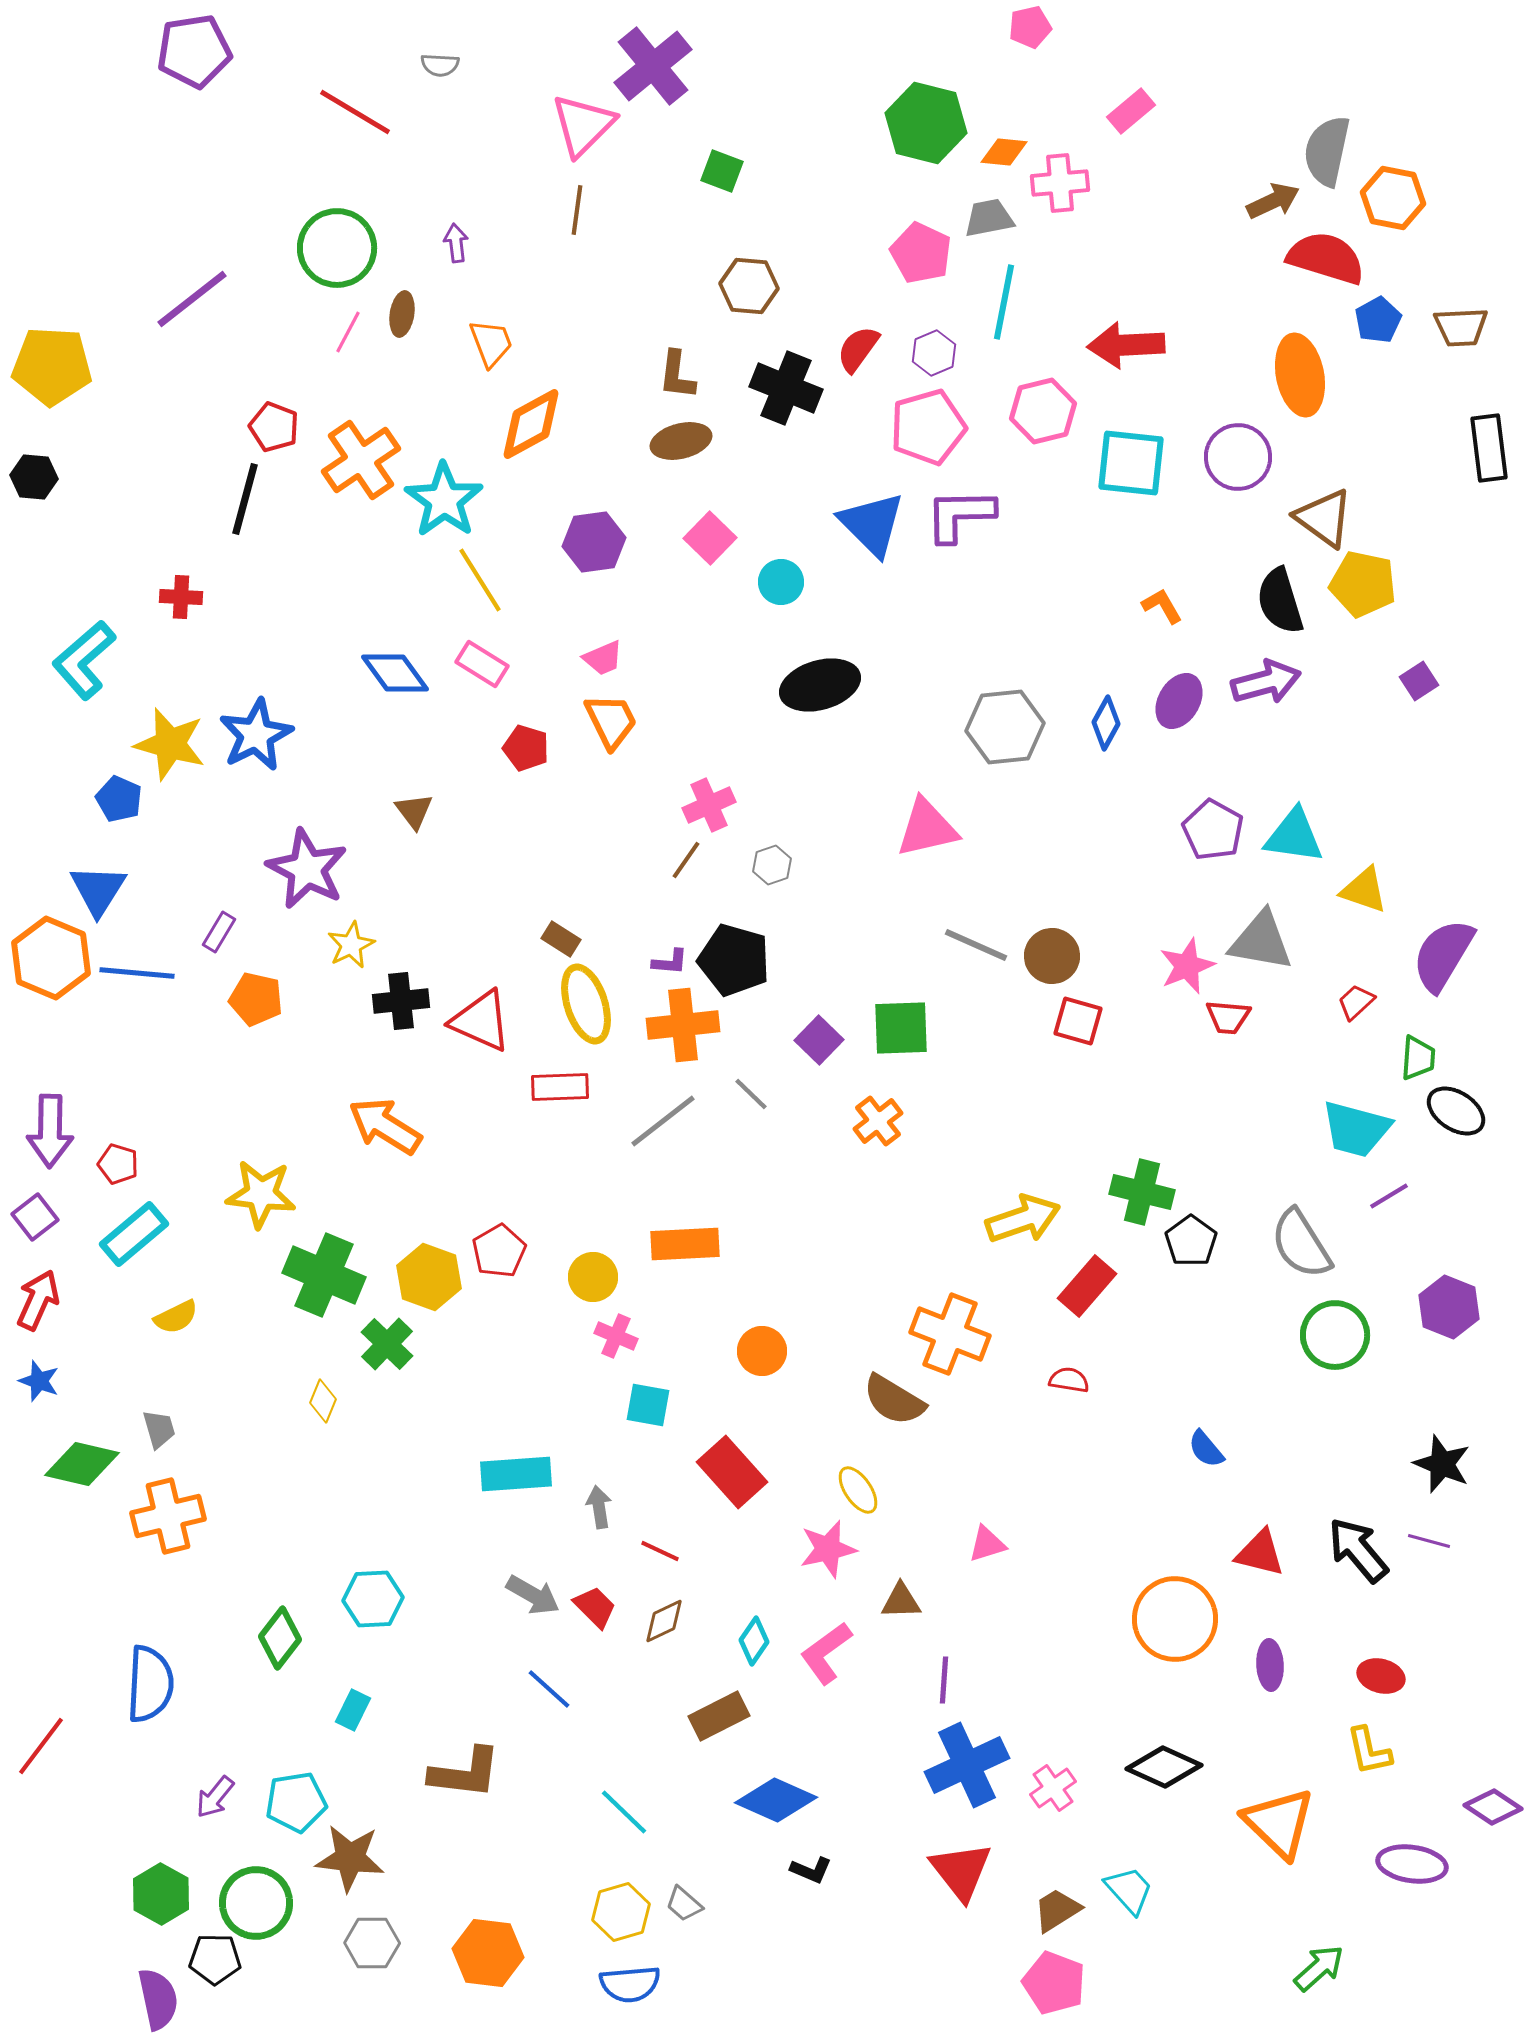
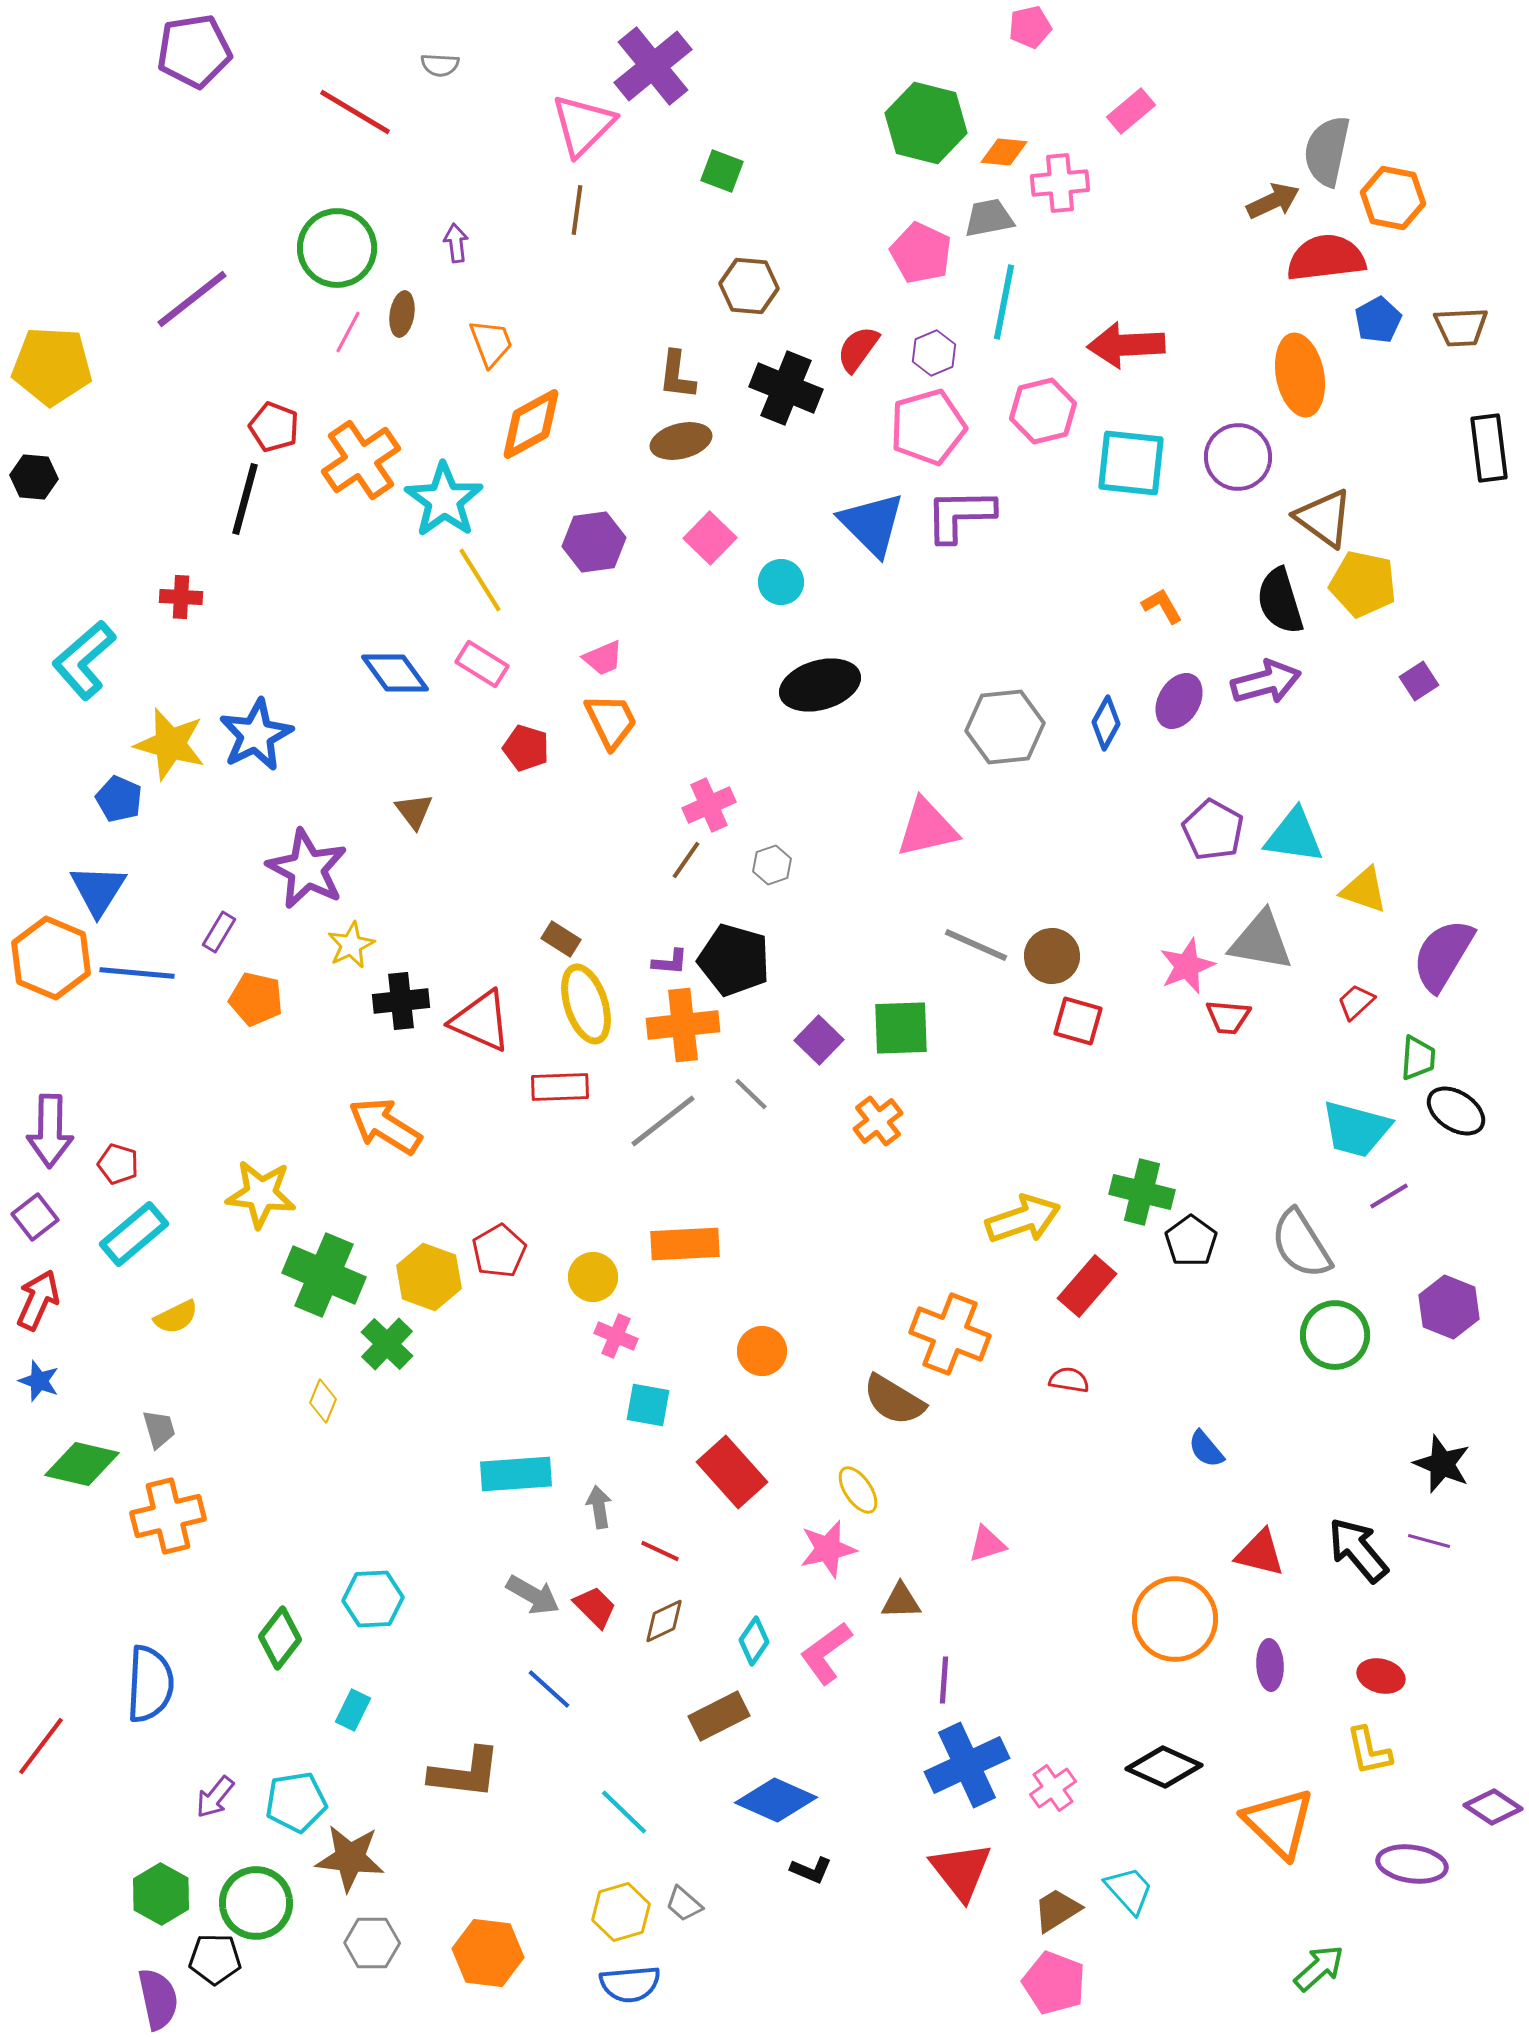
red semicircle at (1326, 258): rotated 24 degrees counterclockwise
